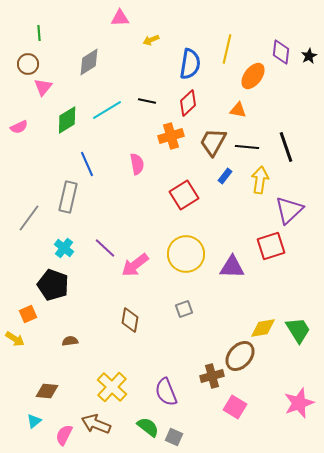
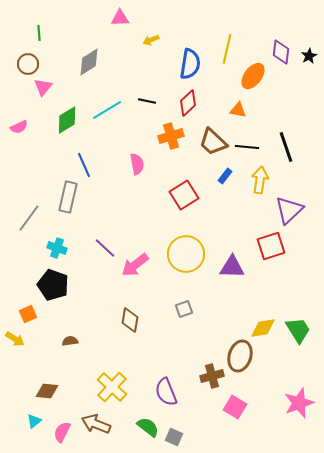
brown trapezoid at (213, 142): rotated 76 degrees counterclockwise
blue line at (87, 164): moved 3 px left, 1 px down
cyan cross at (64, 248): moved 7 px left; rotated 18 degrees counterclockwise
brown ellipse at (240, 356): rotated 24 degrees counterclockwise
pink semicircle at (64, 435): moved 2 px left, 3 px up
